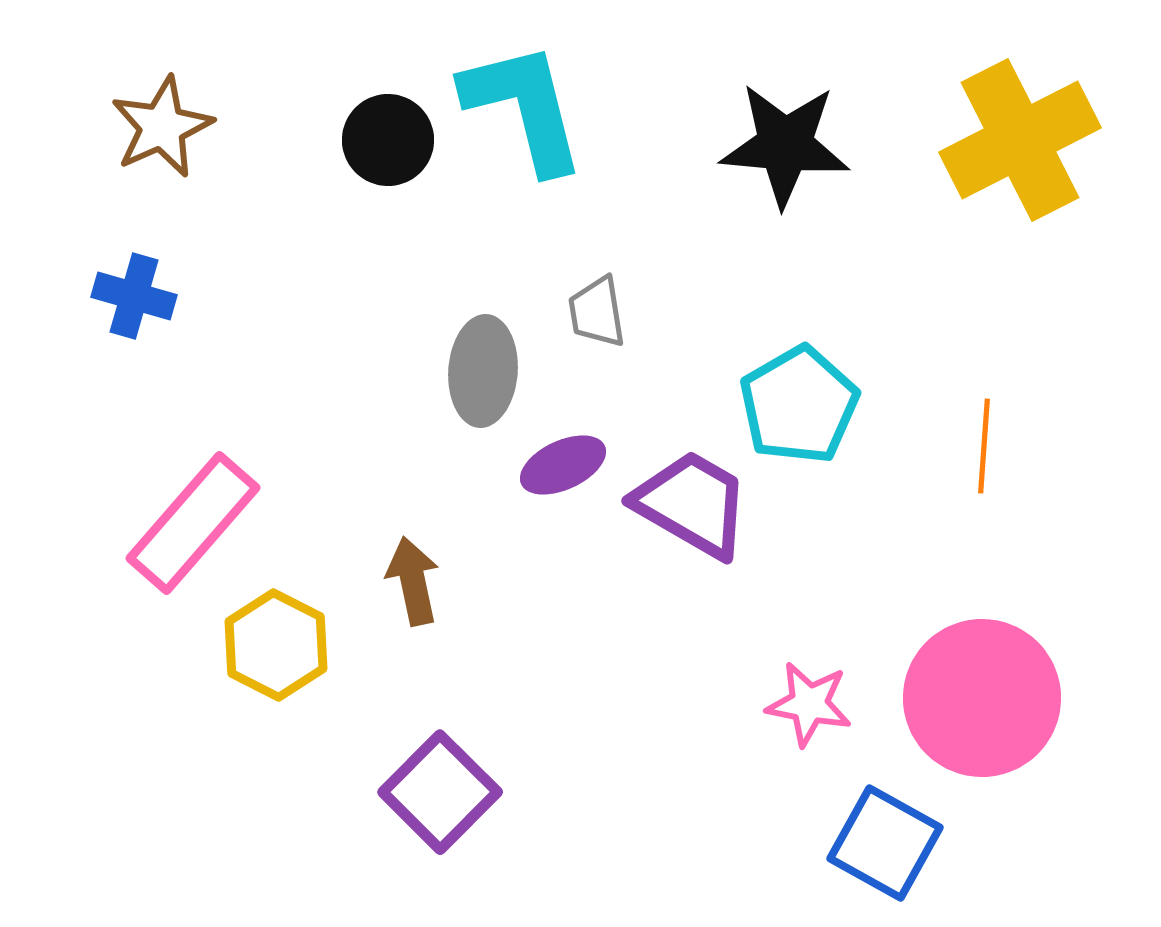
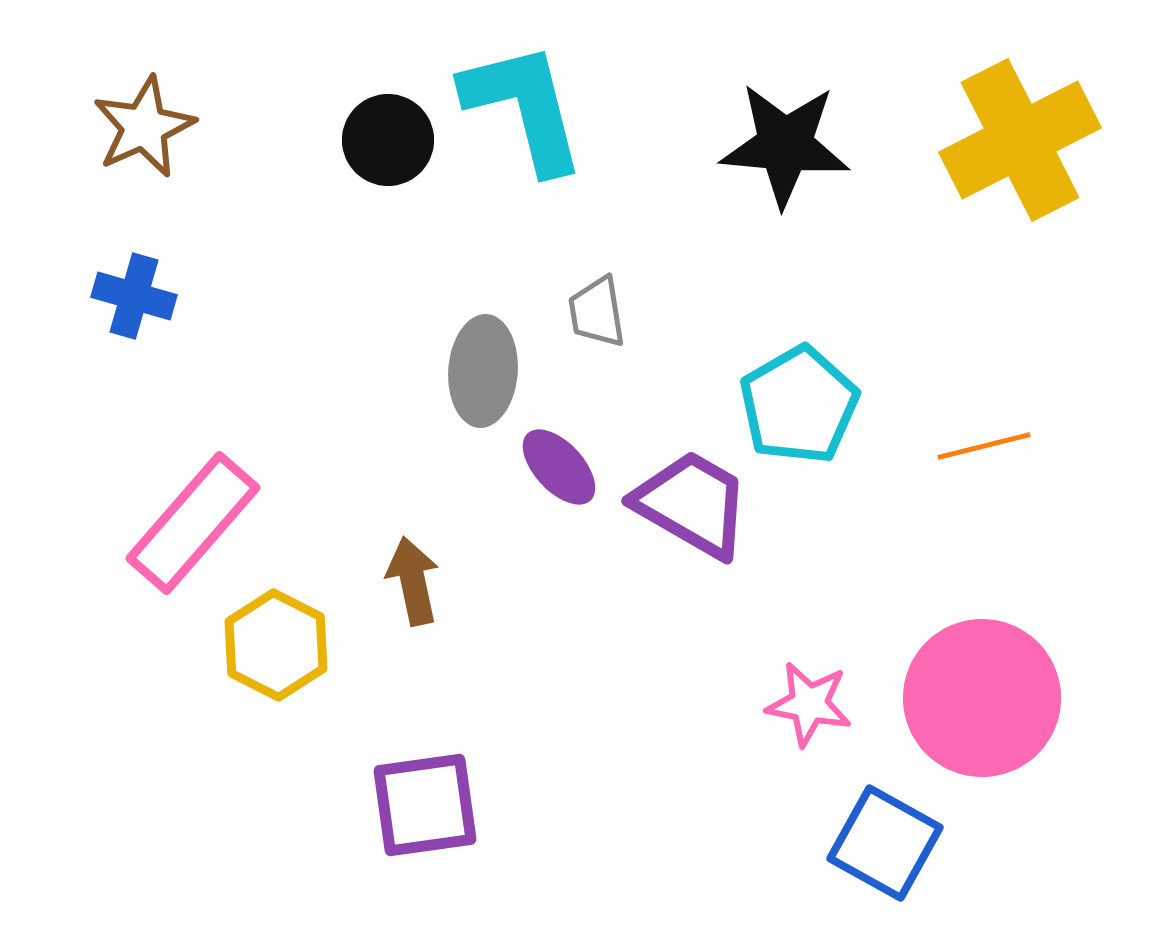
brown star: moved 18 px left
orange line: rotated 72 degrees clockwise
purple ellipse: moved 4 px left, 2 px down; rotated 72 degrees clockwise
purple square: moved 15 px left, 13 px down; rotated 37 degrees clockwise
